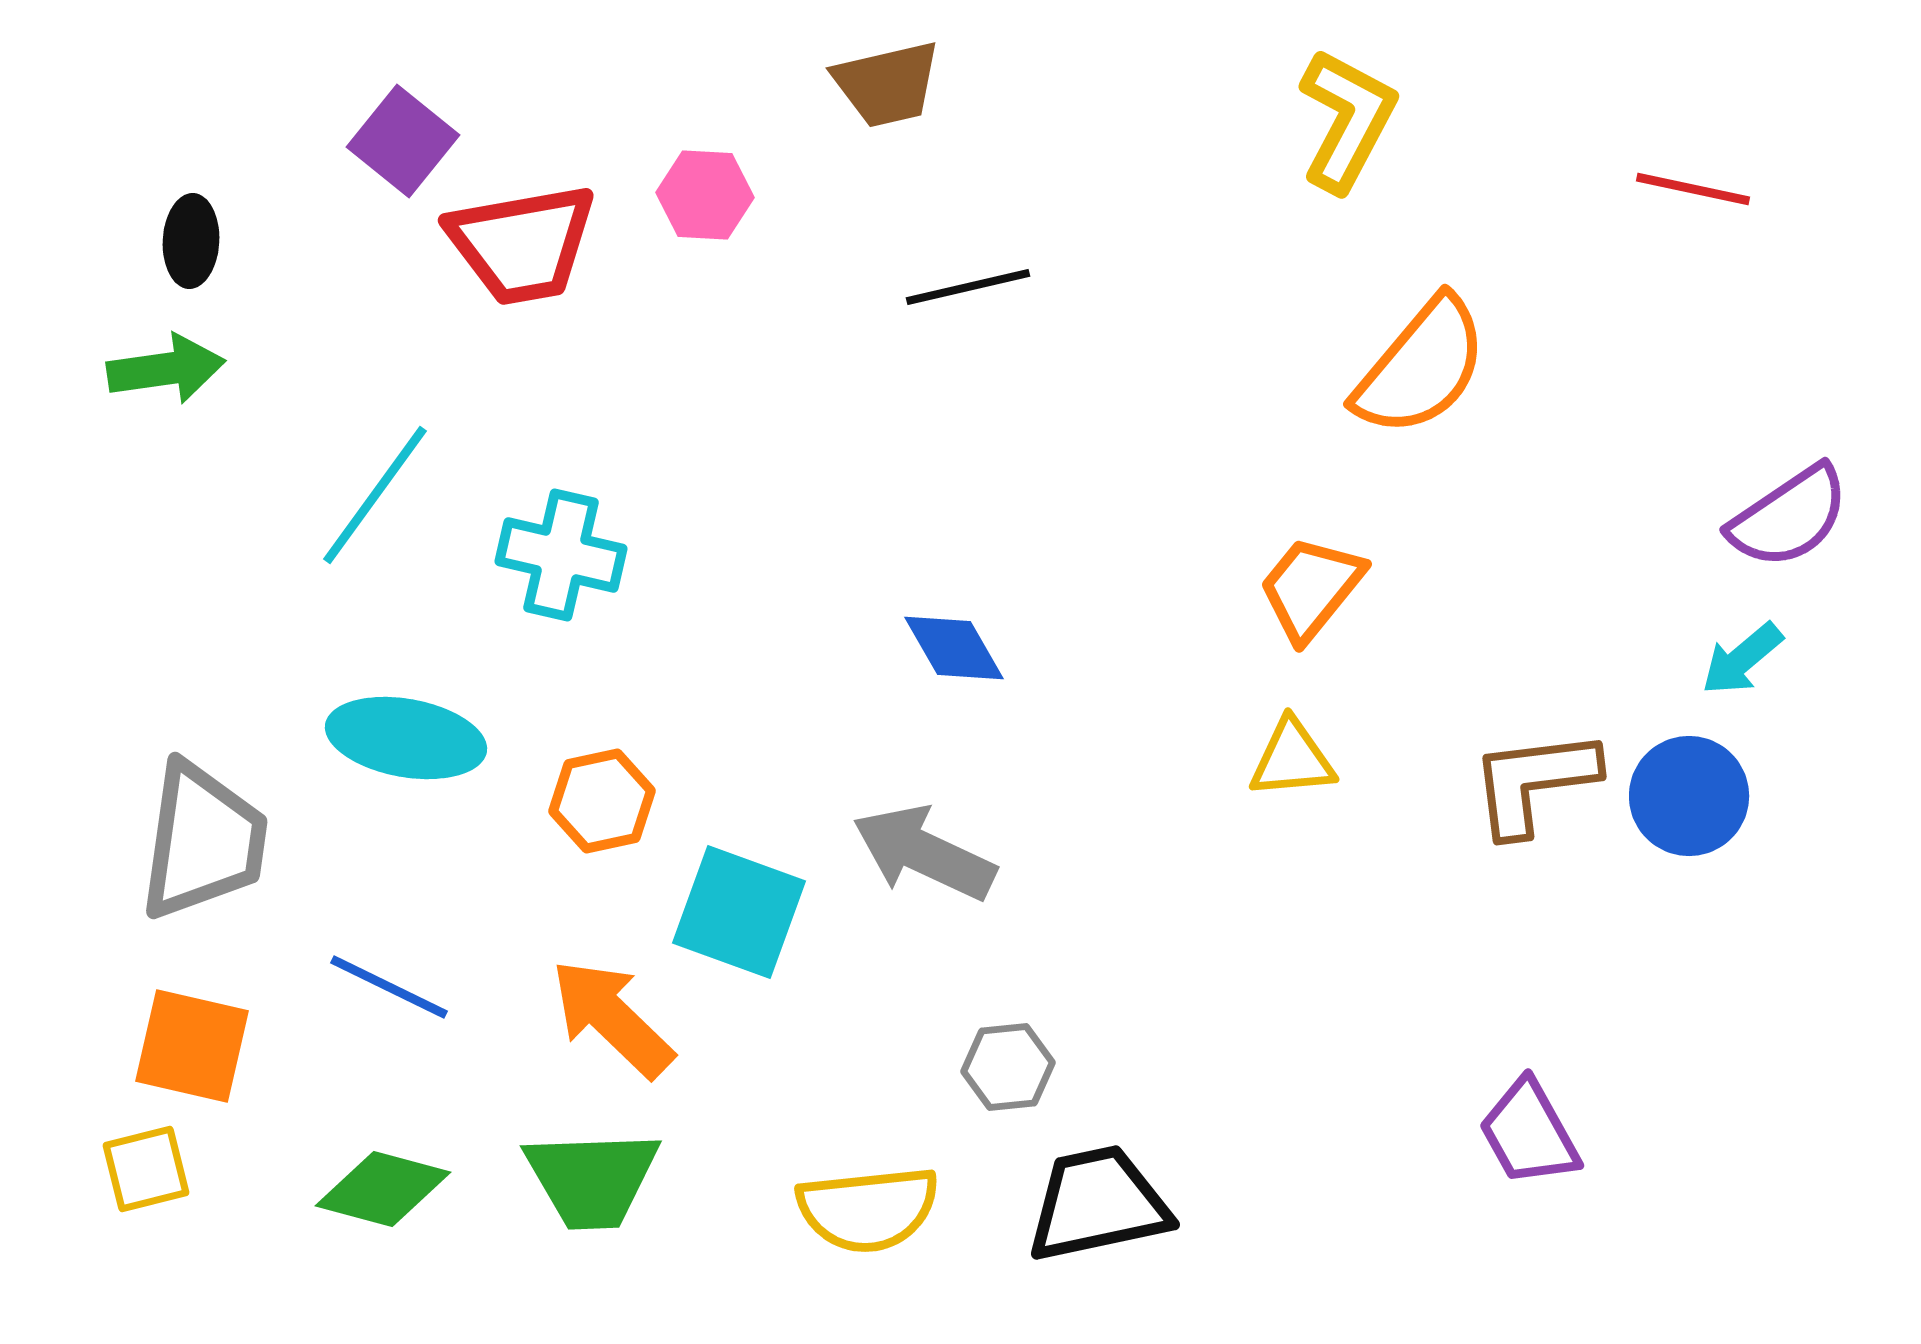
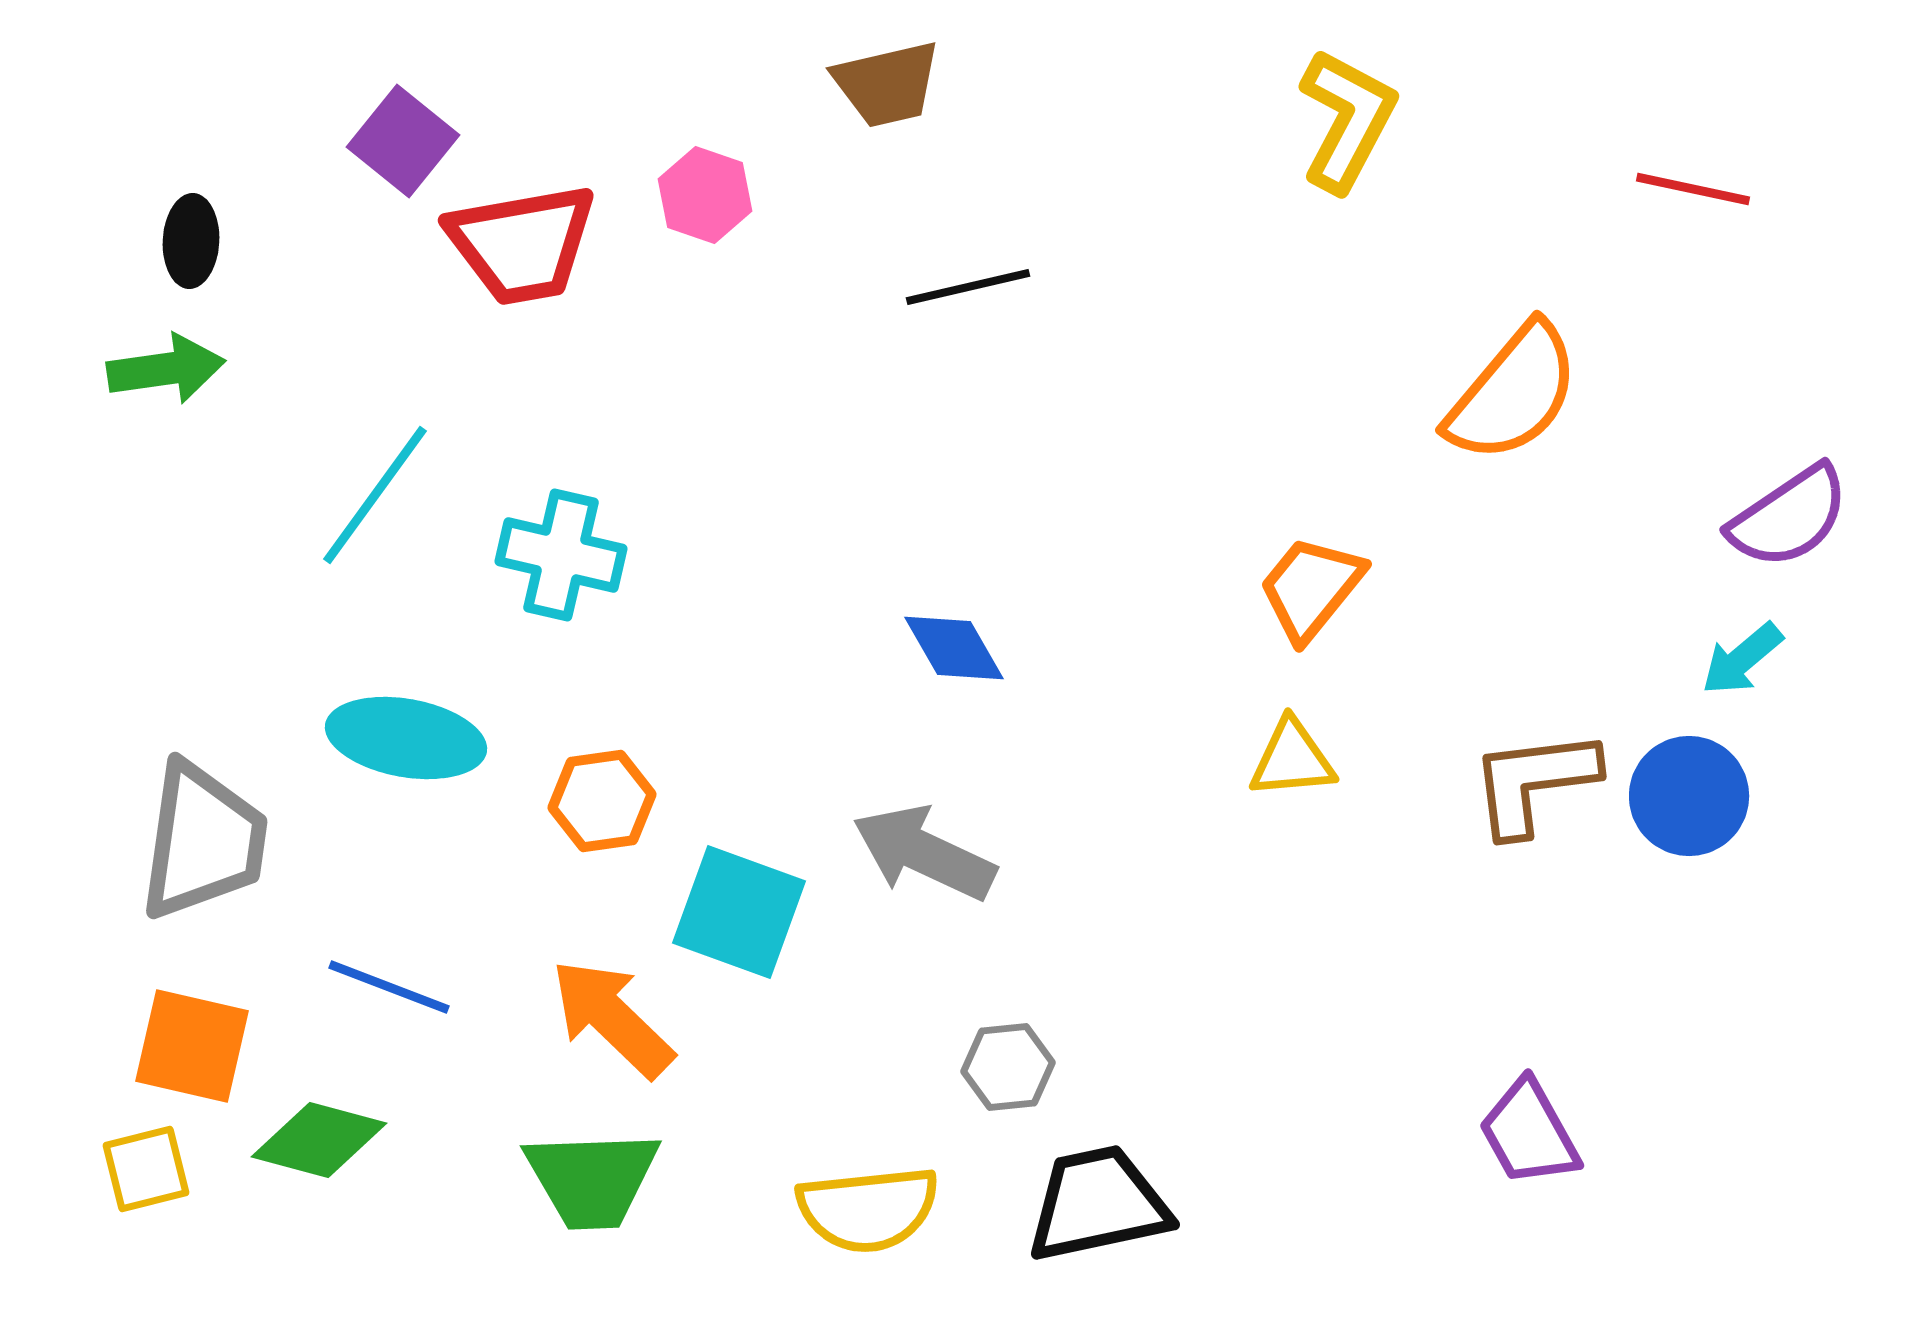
pink hexagon: rotated 16 degrees clockwise
orange semicircle: moved 92 px right, 26 px down
orange hexagon: rotated 4 degrees clockwise
blue line: rotated 5 degrees counterclockwise
green diamond: moved 64 px left, 49 px up
